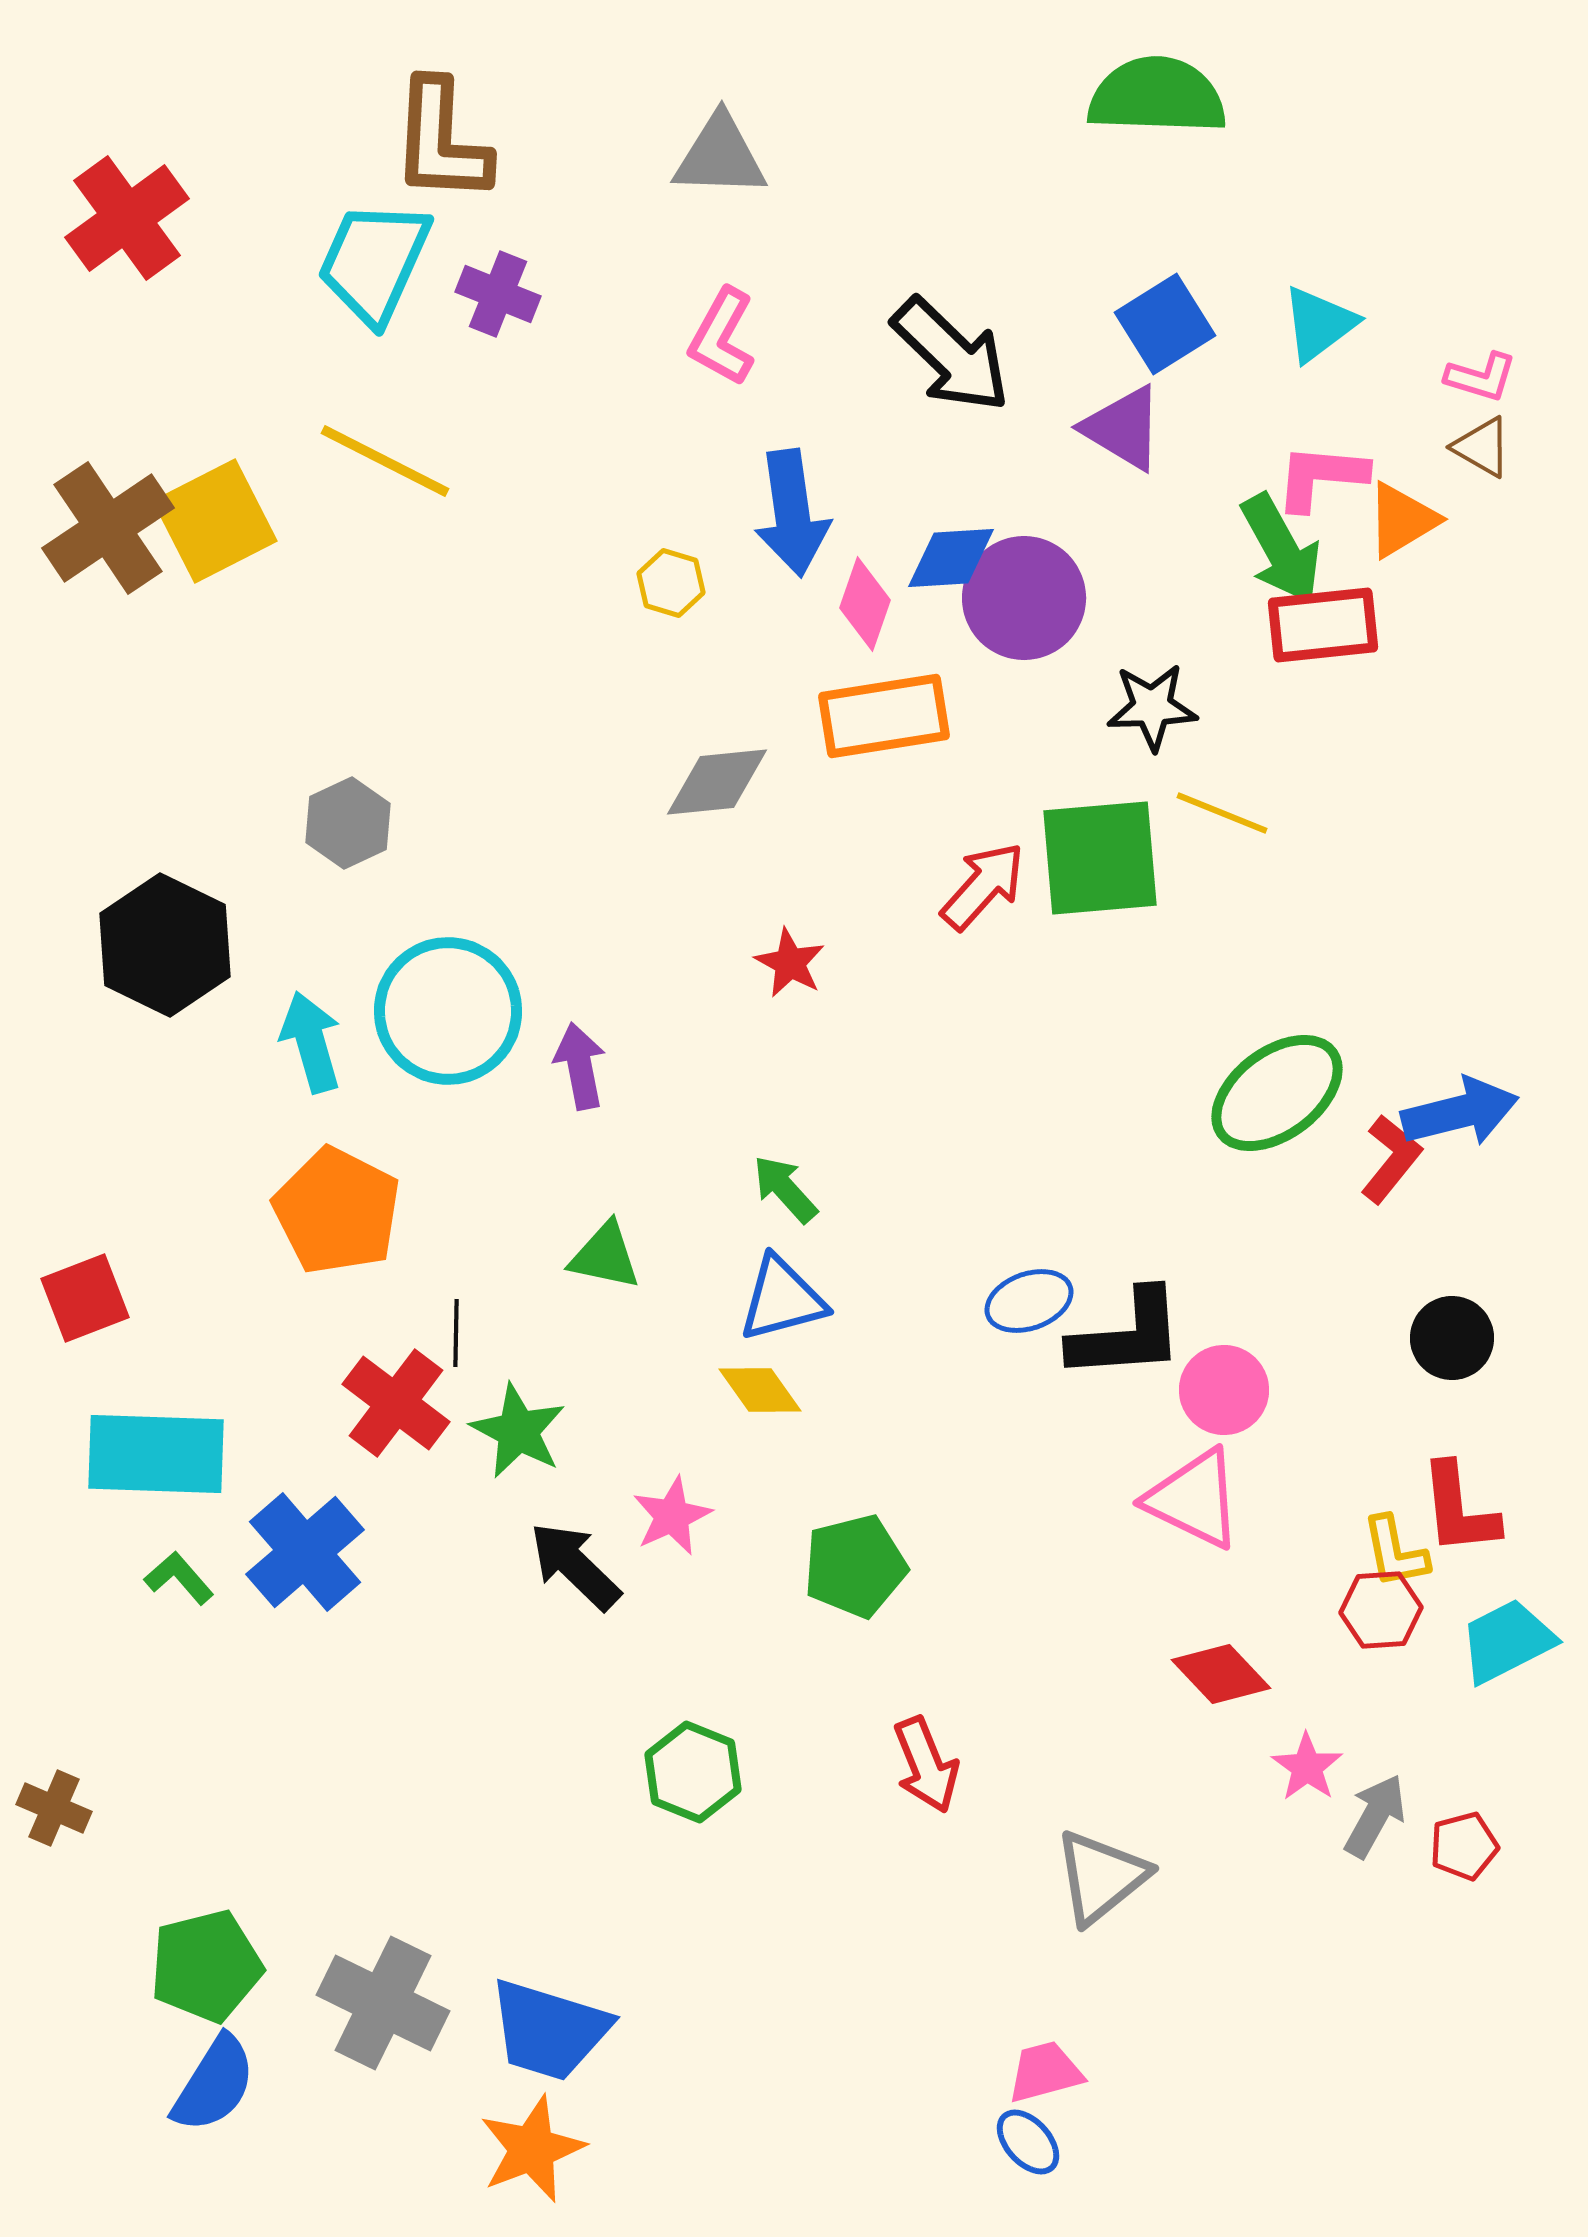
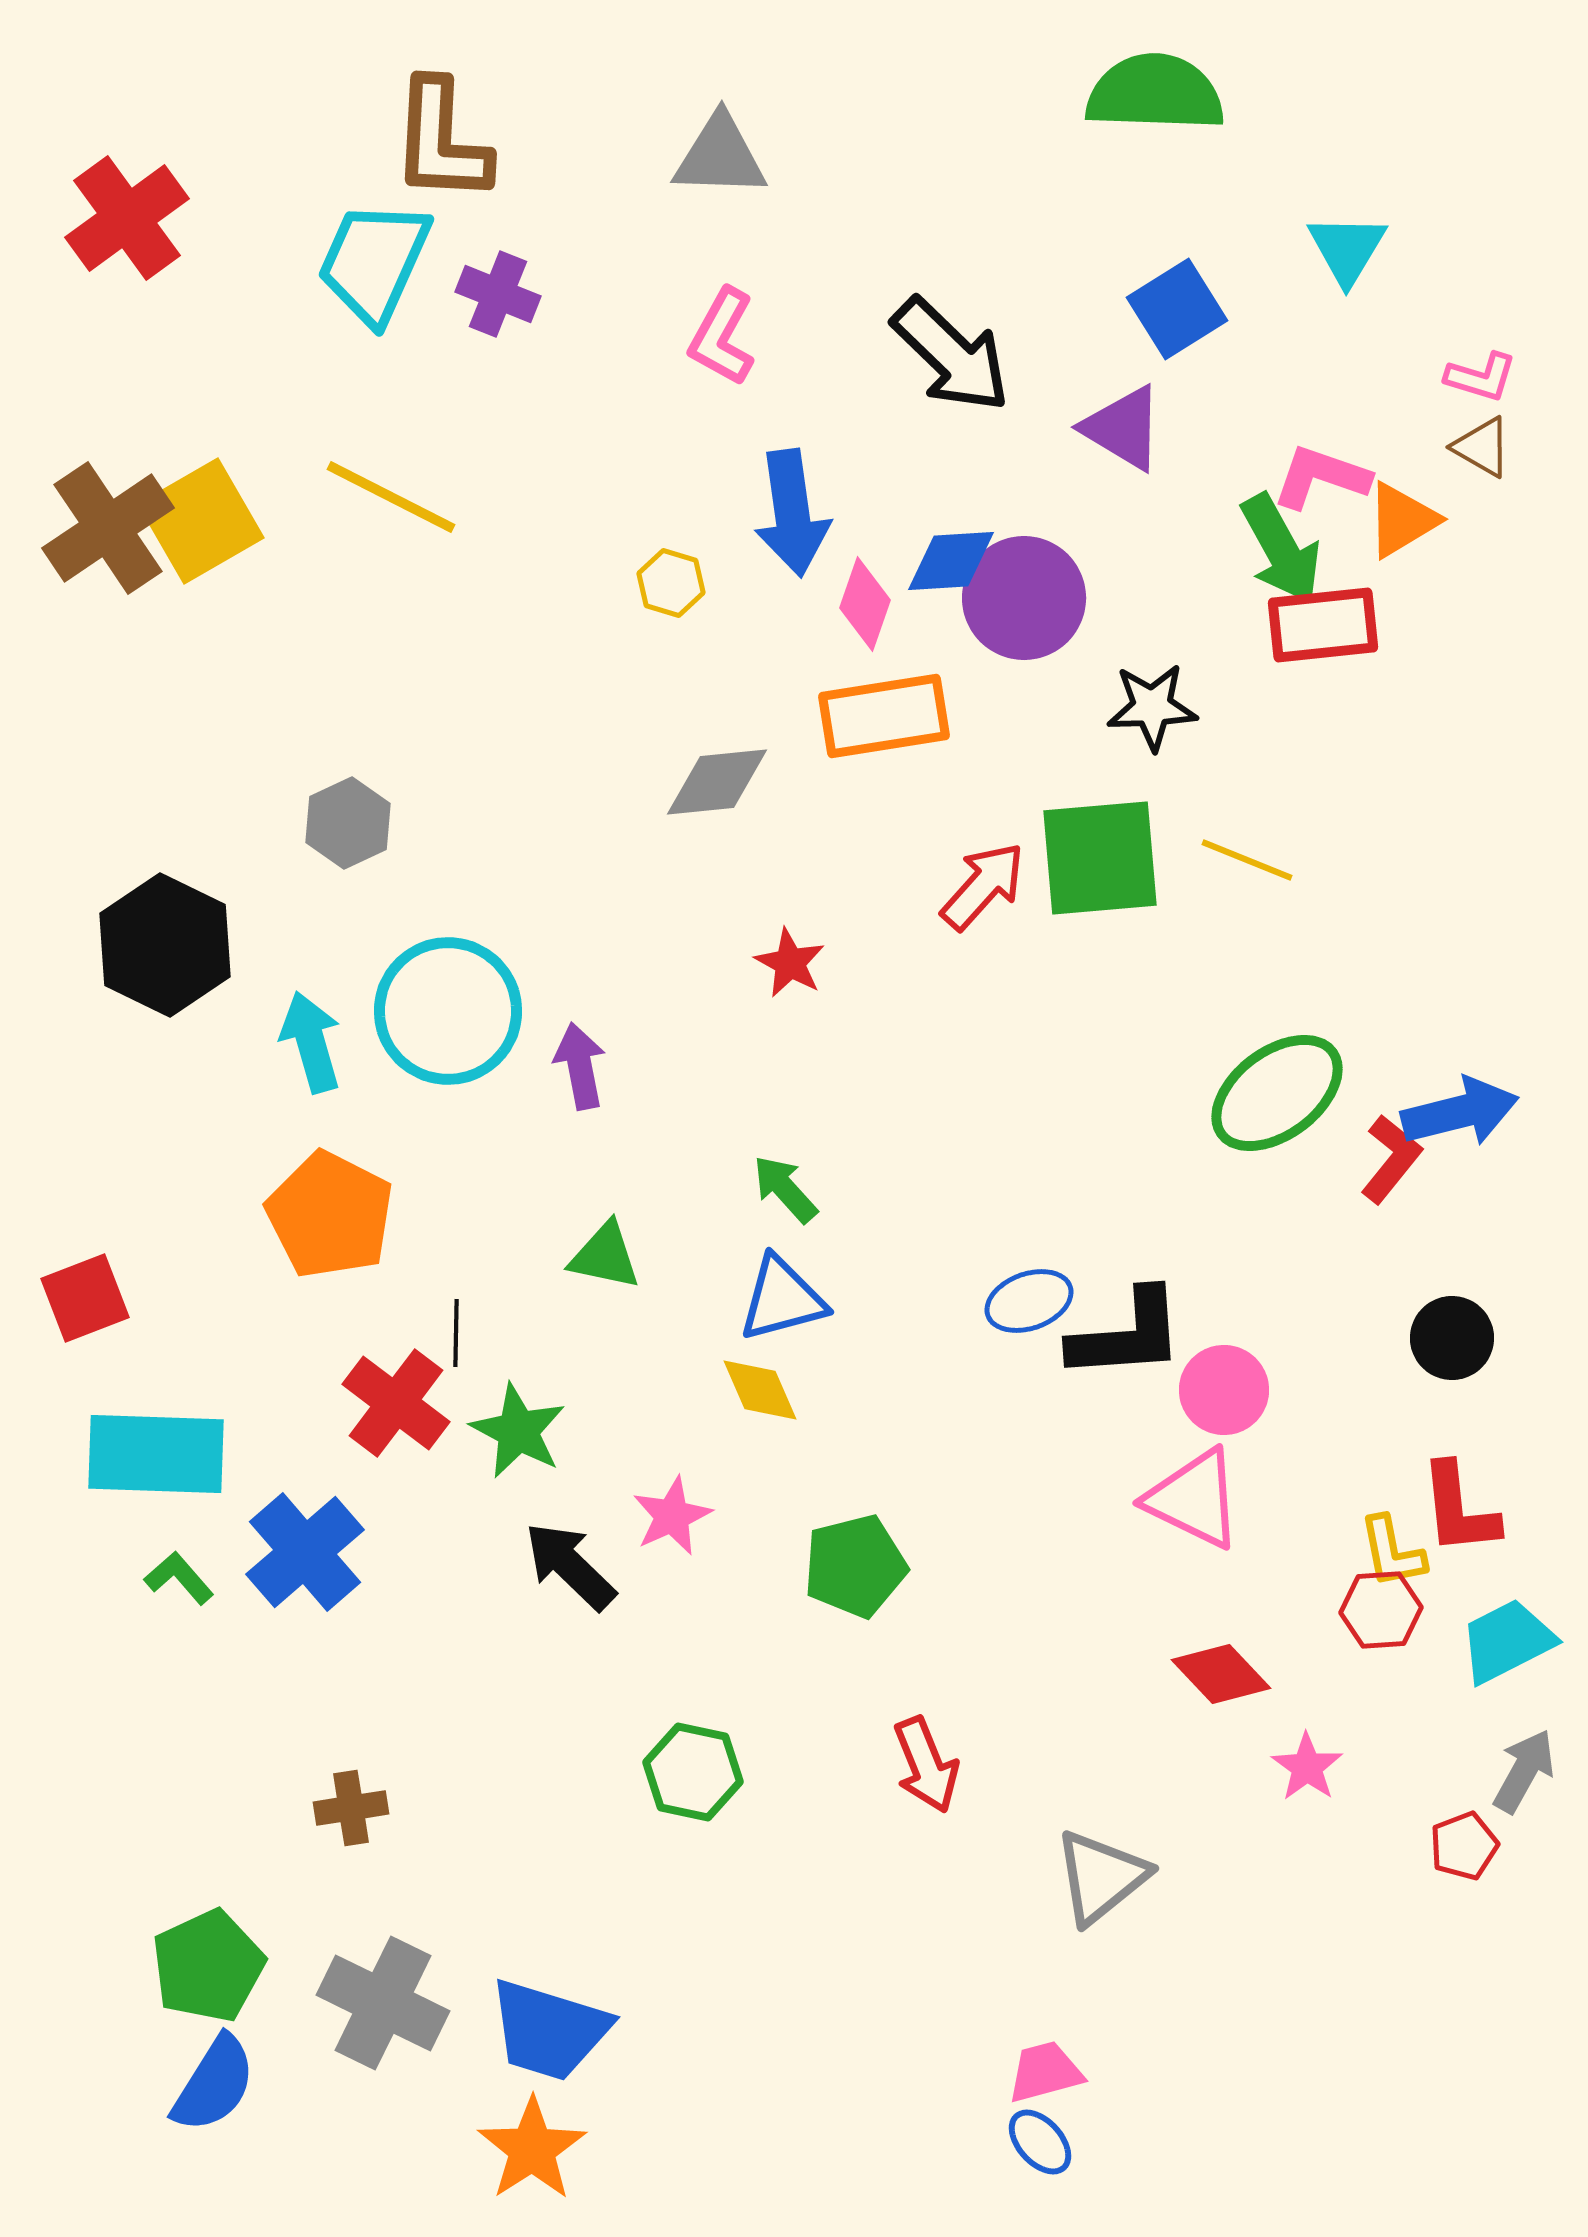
green semicircle at (1157, 96): moved 2 px left, 3 px up
blue square at (1165, 324): moved 12 px right, 15 px up
cyan triangle at (1319, 324): moved 28 px right, 75 px up; rotated 22 degrees counterclockwise
yellow line at (385, 461): moved 6 px right, 36 px down
pink L-shape at (1321, 477): rotated 14 degrees clockwise
yellow square at (215, 521): moved 14 px left; rotated 3 degrees counterclockwise
blue diamond at (951, 558): moved 3 px down
yellow line at (1222, 813): moved 25 px right, 47 px down
orange pentagon at (337, 1211): moved 7 px left, 4 px down
yellow diamond at (760, 1390): rotated 12 degrees clockwise
yellow L-shape at (1395, 1552): moved 3 px left
black arrow at (575, 1566): moved 5 px left
green hexagon at (693, 1772): rotated 10 degrees counterclockwise
brown cross at (54, 1808): moved 297 px right; rotated 32 degrees counterclockwise
gray arrow at (1375, 1816): moved 149 px right, 45 px up
red pentagon at (1464, 1846): rotated 6 degrees counterclockwise
green pentagon at (206, 1966): moved 2 px right; rotated 11 degrees counterclockwise
blue ellipse at (1028, 2142): moved 12 px right
orange star at (532, 2149): rotated 12 degrees counterclockwise
